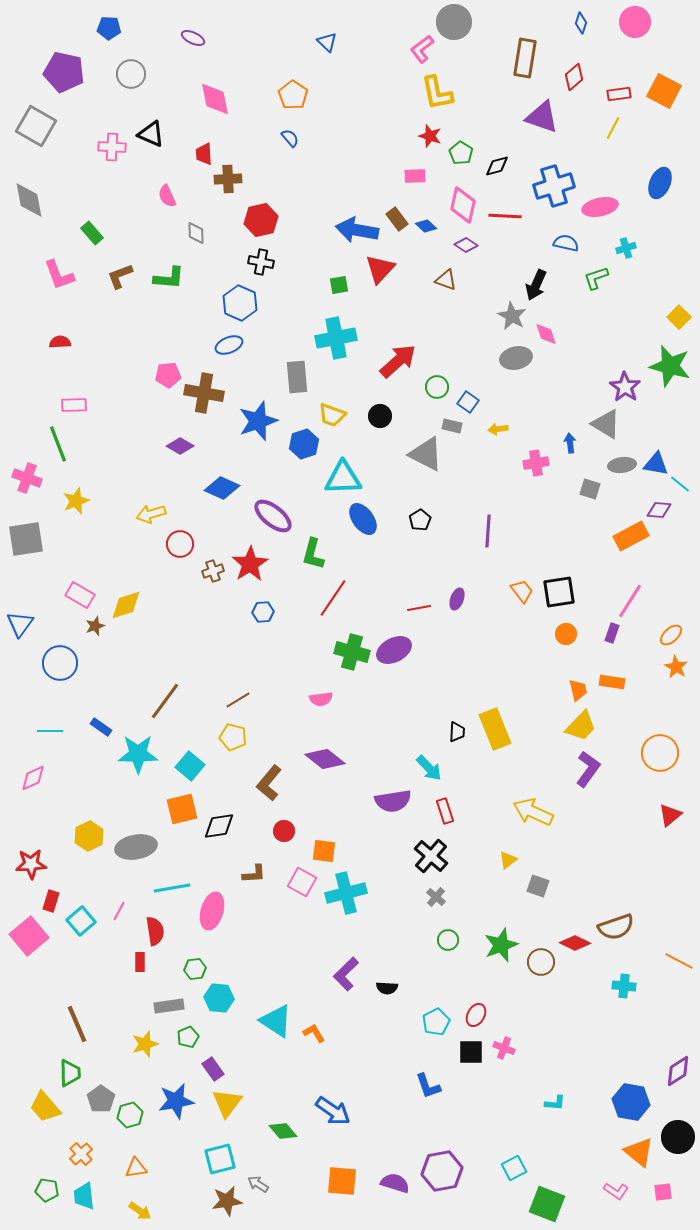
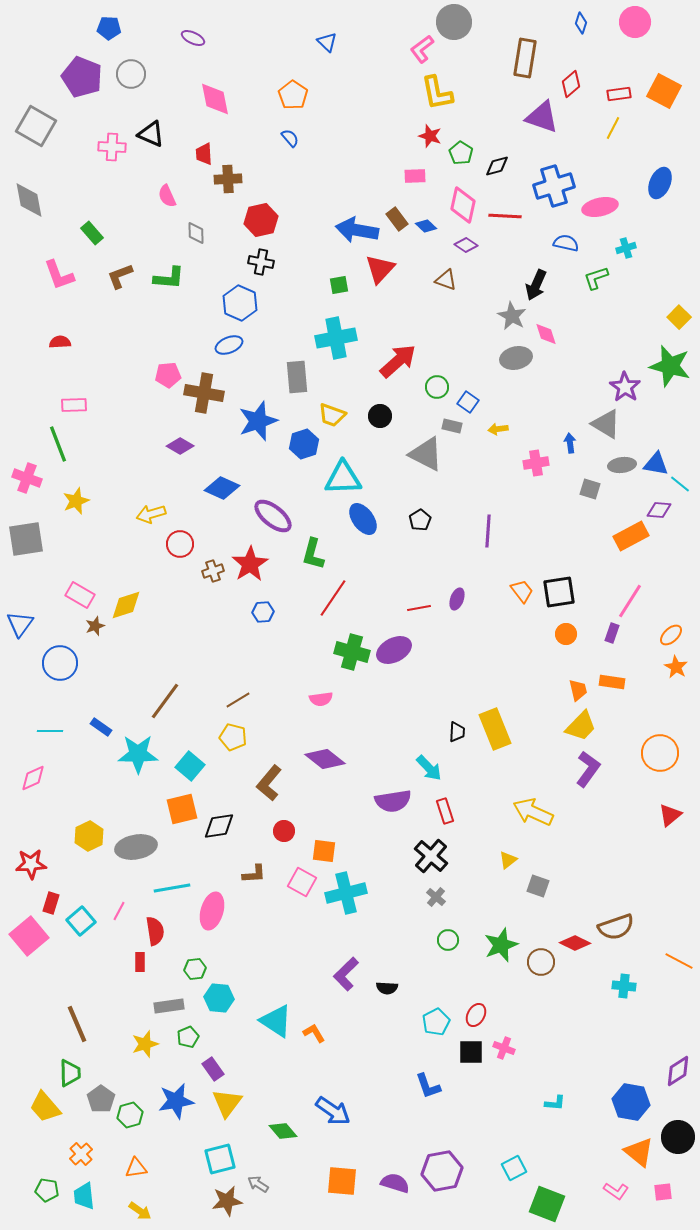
purple pentagon at (64, 72): moved 18 px right, 5 px down; rotated 9 degrees clockwise
red diamond at (574, 77): moved 3 px left, 7 px down
red rectangle at (51, 901): moved 2 px down
